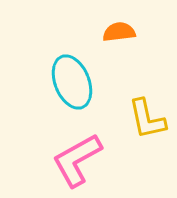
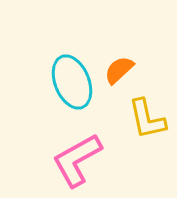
orange semicircle: moved 38 px down; rotated 36 degrees counterclockwise
